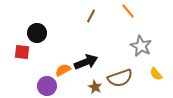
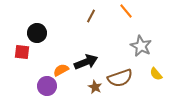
orange line: moved 2 px left
orange semicircle: moved 2 px left
